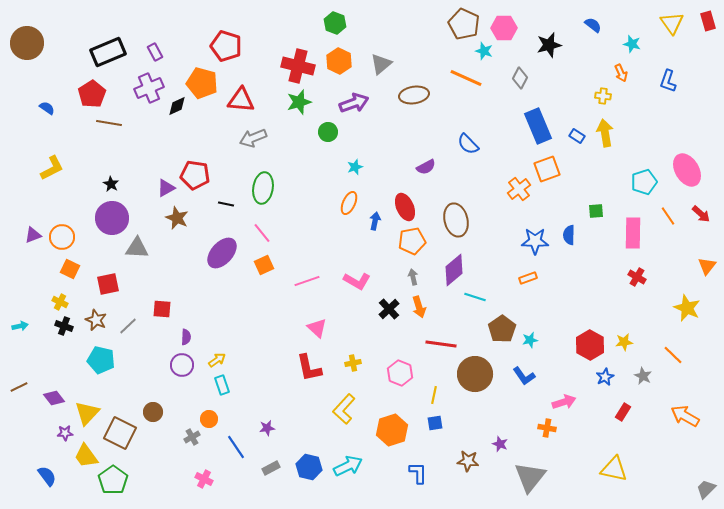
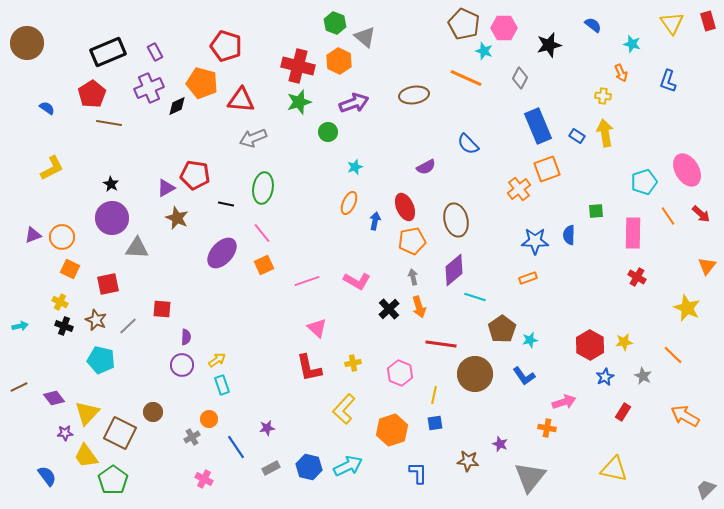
gray triangle at (381, 64): moved 16 px left, 27 px up; rotated 40 degrees counterclockwise
